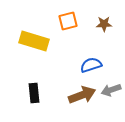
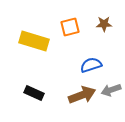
orange square: moved 2 px right, 6 px down
black rectangle: rotated 60 degrees counterclockwise
